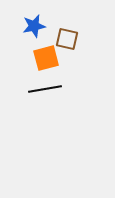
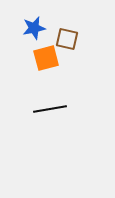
blue star: moved 2 px down
black line: moved 5 px right, 20 px down
